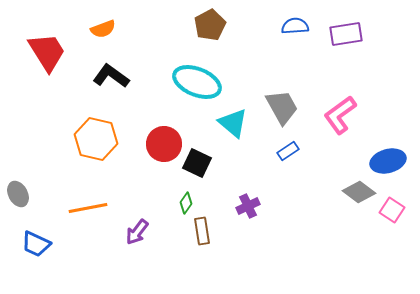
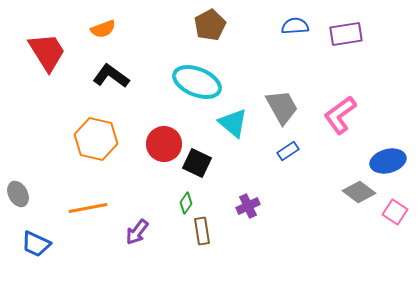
pink square: moved 3 px right, 2 px down
